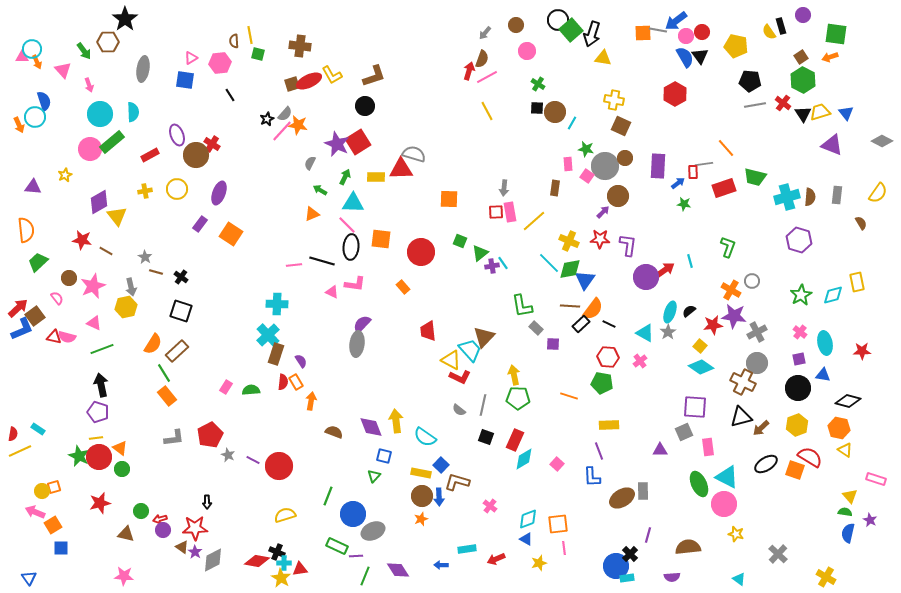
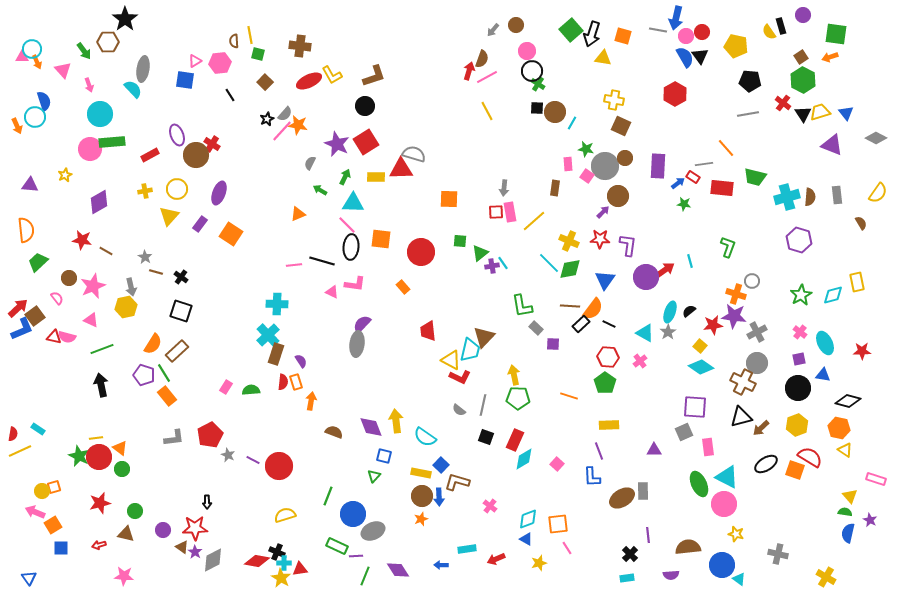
black circle at (558, 20): moved 26 px left, 51 px down
blue arrow at (676, 21): moved 3 px up; rotated 40 degrees counterclockwise
gray arrow at (485, 33): moved 8 px right, 3 px up
orange square at (643, 33): moved 20 px left, 3 px down; rotated 18 degrees clockwise
pink triangle at (191, 58): moved 4 px right, 3 px down
brown square at (292, 84): moved 27 px left, 2 px up; rotated 28 degrees counterclockwise
gray line at (755, 105): moved 7 px left, 9 px down
cyan semicircle at (133, 112): moved 23 px up; rotated 42 degrees counterclockwise
orange arrow at (19, 125): moved 2 px left, 1 px down
gray diamond at (882, 141): moved 6 px left, 3 px up
green rectangle at (112, 142): rotated 35 degrees clockwise
red square at (358, 142): moved 8 px right
red rectangle at (693, 172): moved 5 px down; rotated 56 degrees counterclockwise
purple triangle at (33, 187): moved 3 px left, 2 px up
red rectangle at (724, 188): moved 2 px left; rotated 25 degrees clockwise
gray rectangle at (837, 195): rotated 12 degrees counterclockwise
orange triangle at (312, 214): moved 14 px left
yellow triangle at (117, 216): moved 52 px right; rotated 20 degrees clockwise
green square at (460, 241): rotated 16 degrees counterclockwise
blue triangle at (585, 280): moved 20 px right
orange cross at (731, 290): moved 5 px right, 4 px down; rotated 12 degrees counterclockwise
pink triangle at (94, 323): moved 3 px left, 3 px up
cyan ellipse at (825, 343): rotated 15 degrees counterclockwise
cyan trapezoid at (470, 350): rotated 55 degrees clockwise
orange rectangle at (296, 382): rotated 14 degrees clockwise
green pentagon at (602, 383): moved 3 px right; rotated 25 degrees clockwise
purple pentagon at (98, 412): moved 46 px right, 37 px up
purple triangle at (660, 450): moved 6 px left
green circle at (141, 511): moved 6 px left
red arrow at (160, 519): moved 61 px left, 26 px down
purple line at (648, 535): rotated 21 degrees counterclockwise
pink line at (564, 548): moved 3 px right; rotated 24 degrees counterclockwise
gray cross at (778, 554): rotated 30 degrees counterclockwise
blue circle at (616, 566): moved 106 px right, 1 px up
purple semicircle at (672, 577): moved 1 px left, 2 px up
